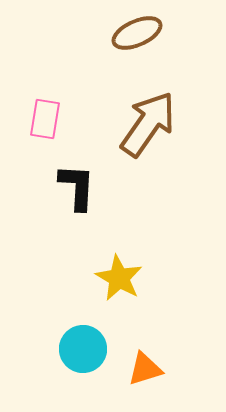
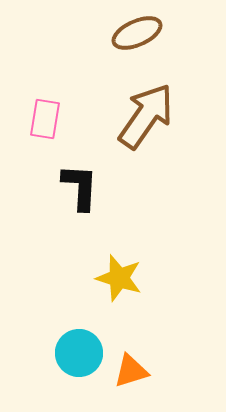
brown arrow: moved 2 px left, 8 px up
black L-shape: moved 3 px right
yellow star: rotated 12 degrees counterclockwise
cyan circle: moved 4 px left, 4 px down
orange triangle: moved 14 px left, 2 px down
